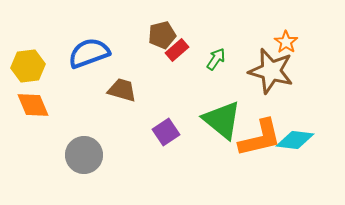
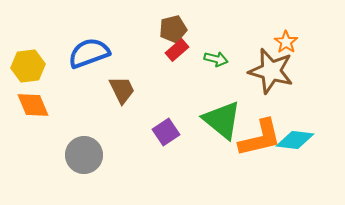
brown pentagon: moved 11 px right, 6 px up
green arrow: rotated 70 degrees clockwise
brown trapezoid: rotated 48 degrees clockwise
